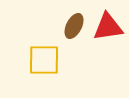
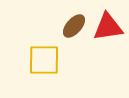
brown ellipse: rotated 15 degrees clockwise
